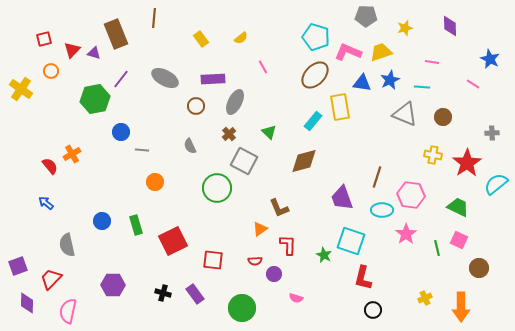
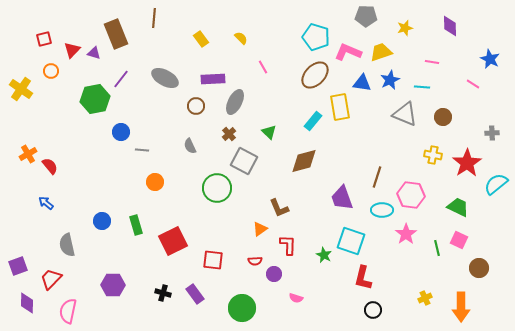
yellow semicircle at (241, 38): rotated 96 degrees counterclockwise
orange cross at (72, 154): moved 44 px left
